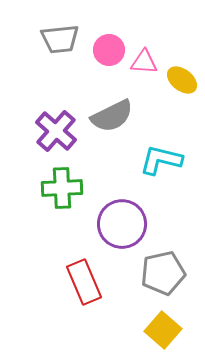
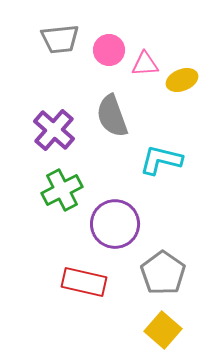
pink triangle: moved 1 px right, 2 px down; rotated 8 degrees counterclockwise
yellow ellipse: rotated 60 degrees counterclockwise
gray semicircle: rotated 96 degrees clockwise
purple cross: moved 2 px left, 1 px up
green cross: moved 2 px down; rotated 24 degrees counterclockwise
purple circle: moved 7 px left
gray pentagon: rotated 24 degrees counterclockwise
red rectangle: rotated 54 degrees counterclockwise
